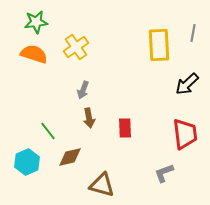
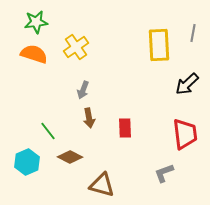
brown diamond: rotated 40 degrees clockwise
